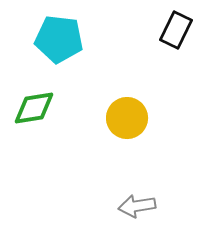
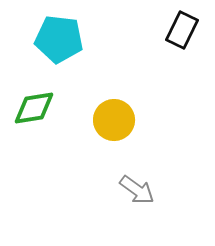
black rectangle: moved 6 px right
yellow circle: moved 13 px left, 2 px down
gray arrow: moved 16 px up; rotated 135 degrees counterclockwise
